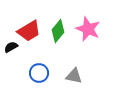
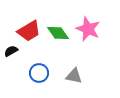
green diamond: moved 2 px down; rotated 75 degrees counterclockwise
black semicircle: moved 4 px down
